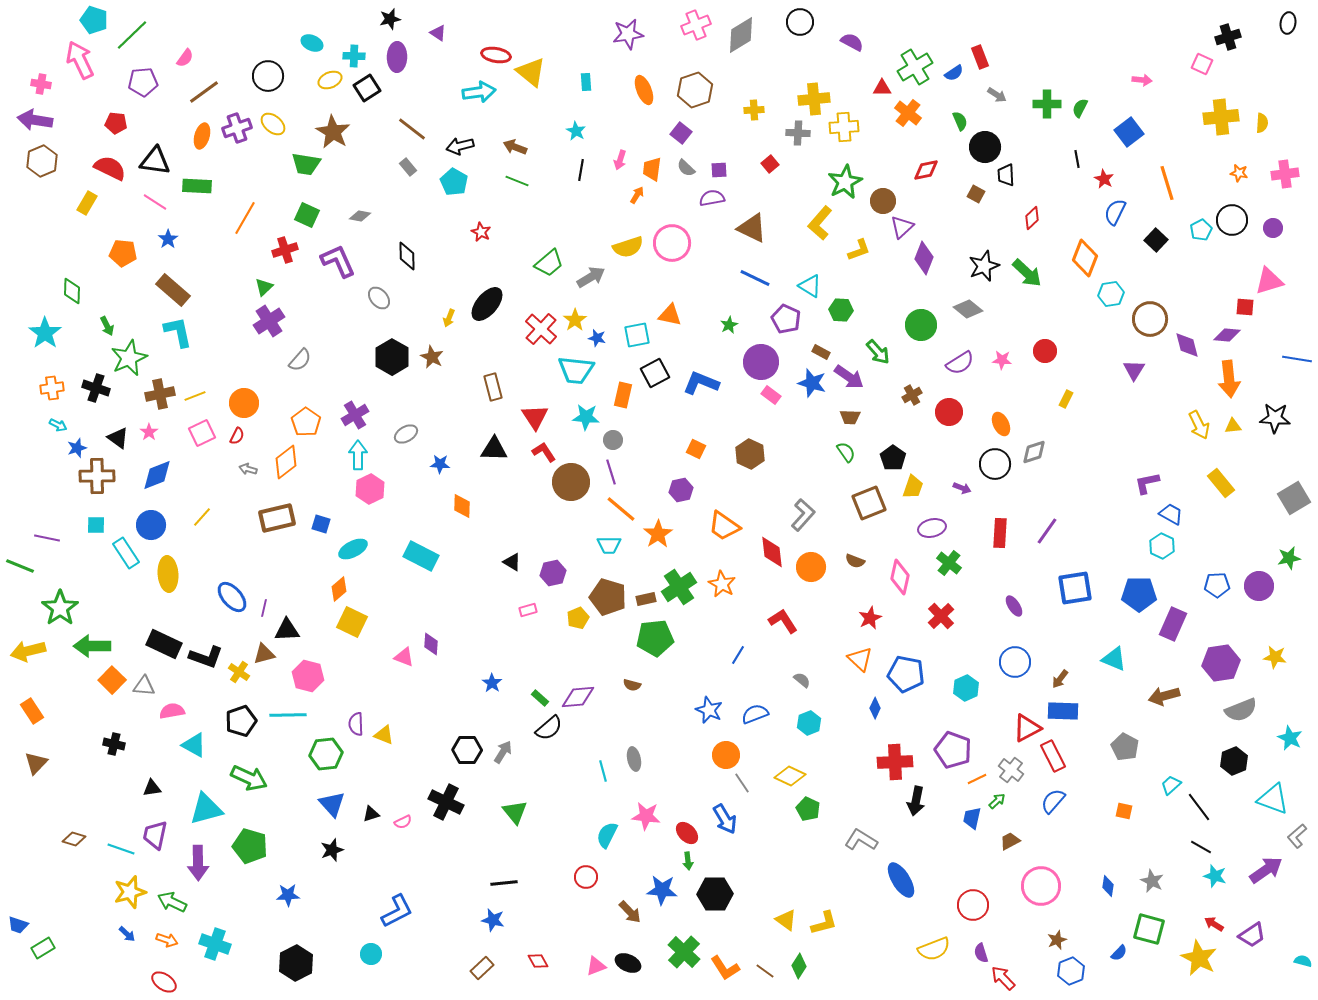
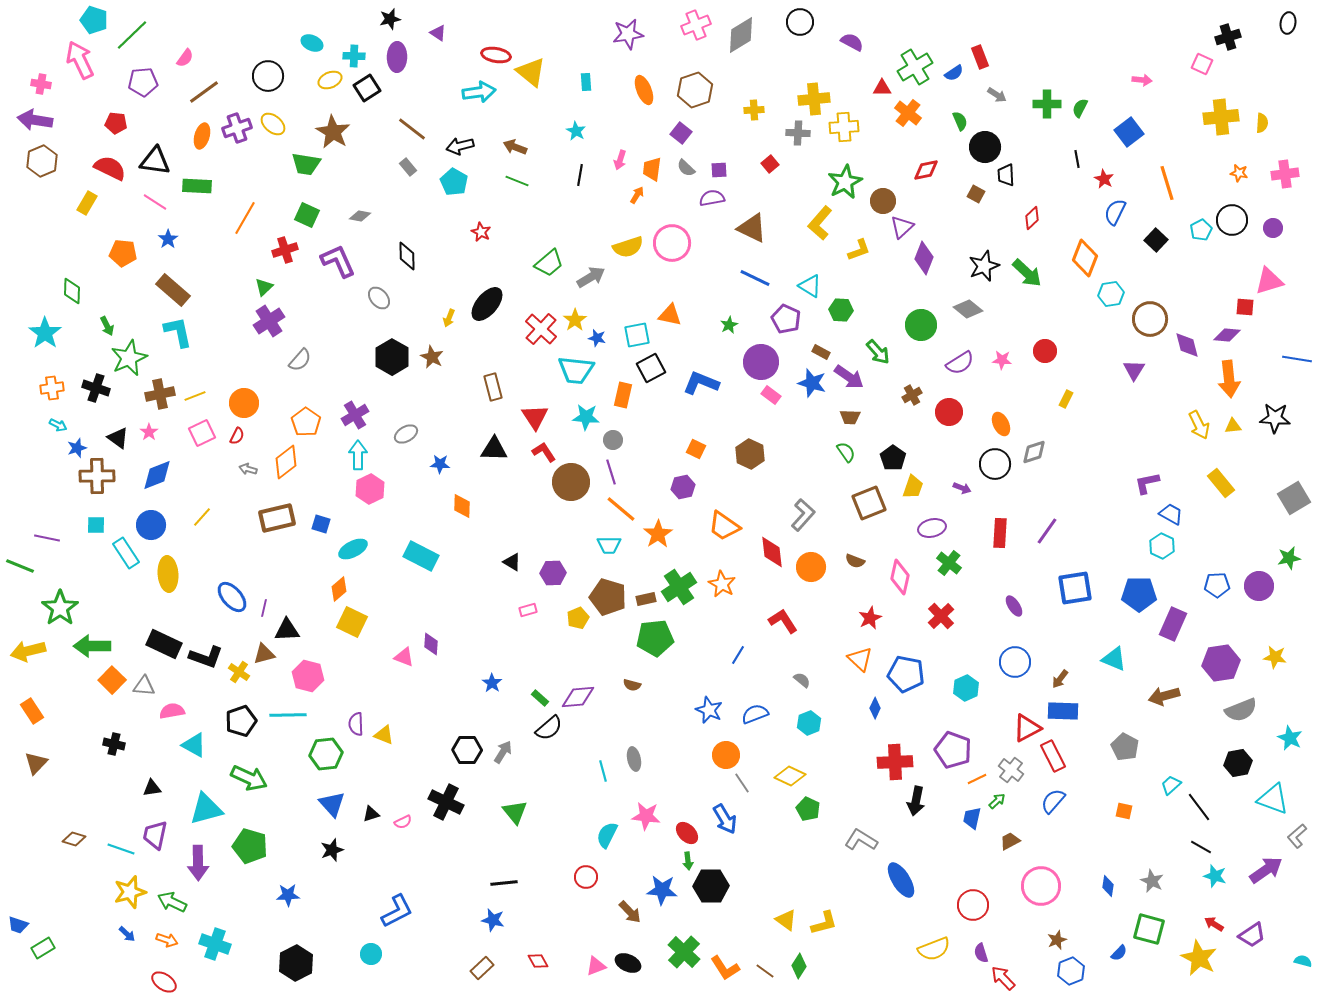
black line at (581, 170): moved 1 px left, 5 px down
black square at (655, 373): moved 4 px left, 5 px up
purple hexagon at (681, 490): moved 2 px right, 3 px up
purple hexagon at (553, 573): rotated 10 degrees clockwise
black hexagon at (1234, 761): moved 4 px right, 2 px down; rotated 12 degrees clockwise
black hexagon at (715, 894): moved 4 px left, 8 px up
